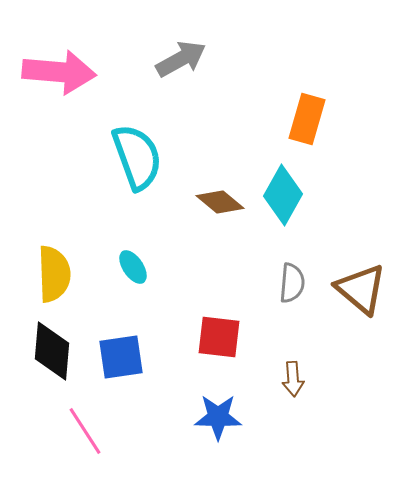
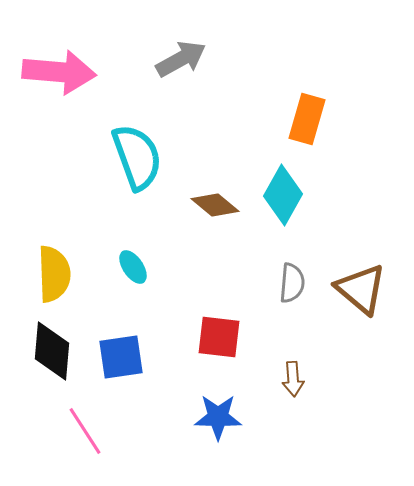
brown diamond: moved 5 px left, 3 px down
